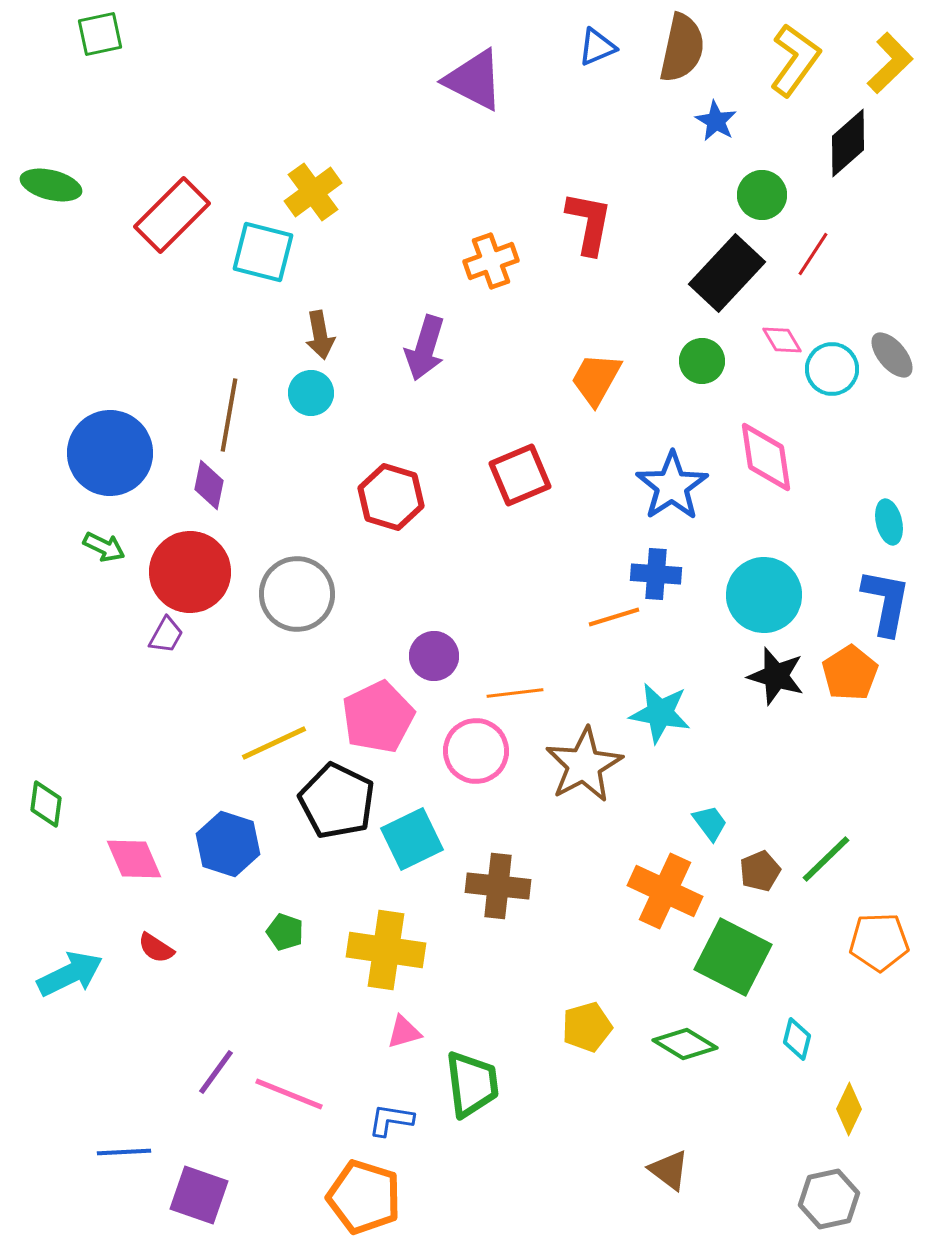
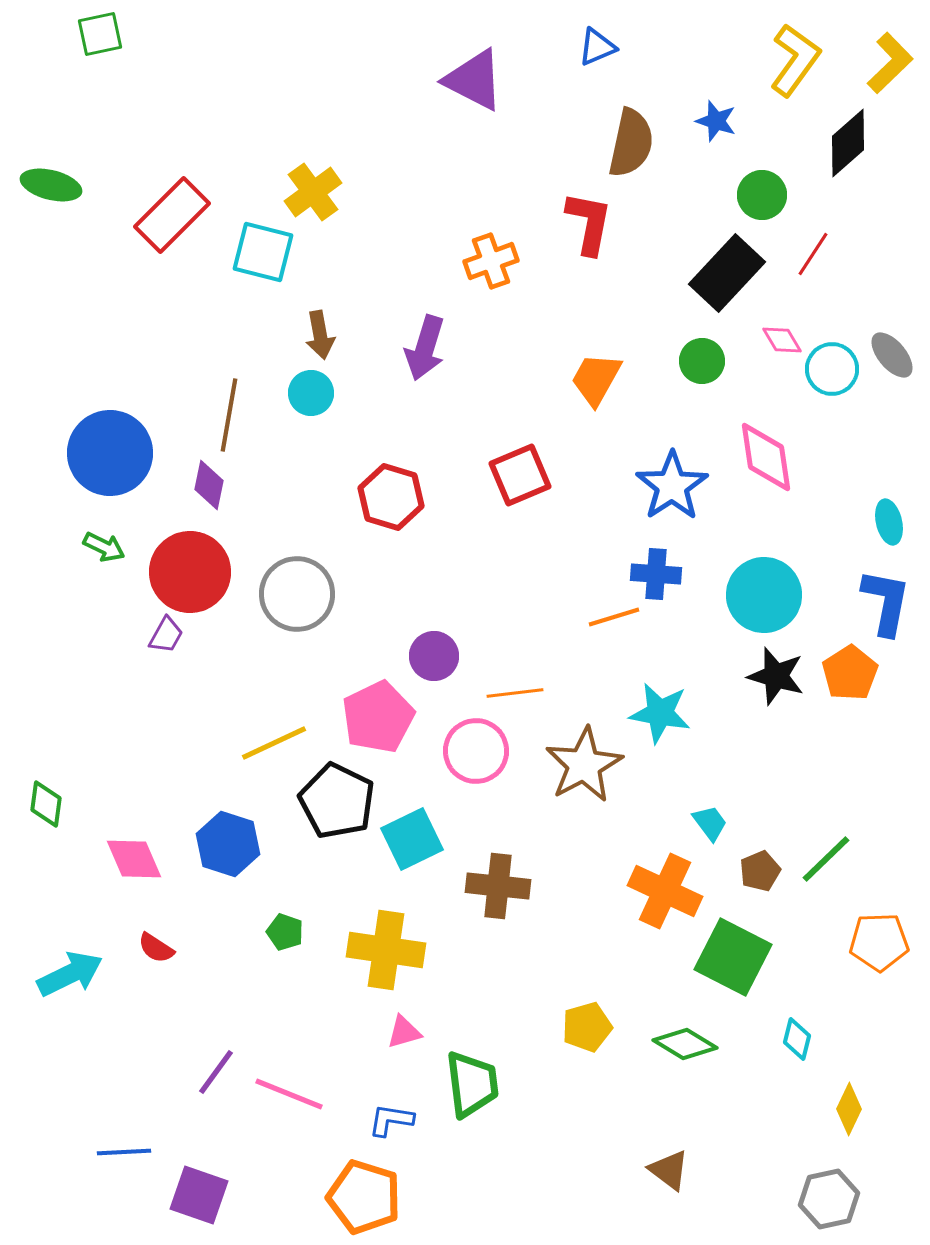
brown semicircle at (682, 48): moved 51 px left, 95 px down
blue star at (716, 121): rotated 12 degrees counterclockwise
